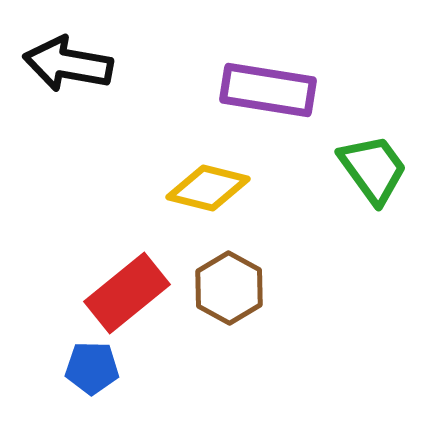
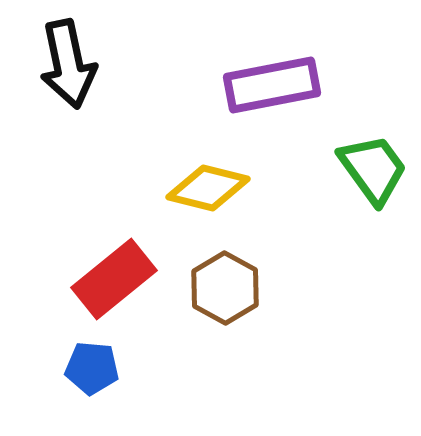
black arrow: rotated 112 degrees counterclockwise
purple rectangle: moved 4 px right, 5 px up; rotated 20 degrees counterclockwise
brown hexagon: moved 4 px left
red rectangle: moved 13 px left, 14 px up
blue pentagon: rotated 4 degrees clockwise
